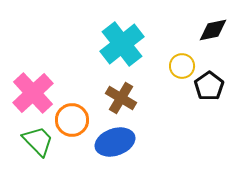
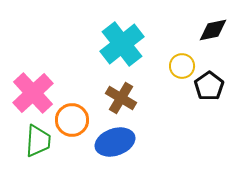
green trapezoid: rotated 48 degrees clockwise
